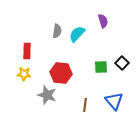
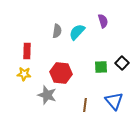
cyan semicircle: moved 2 px up
